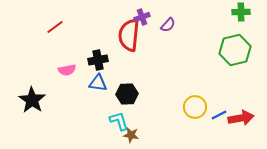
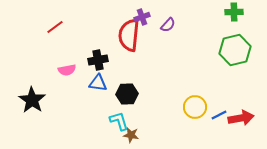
green cross: moved 7 px left
